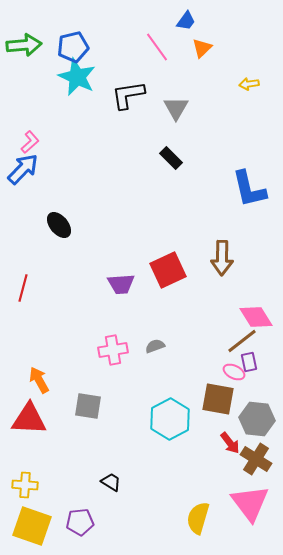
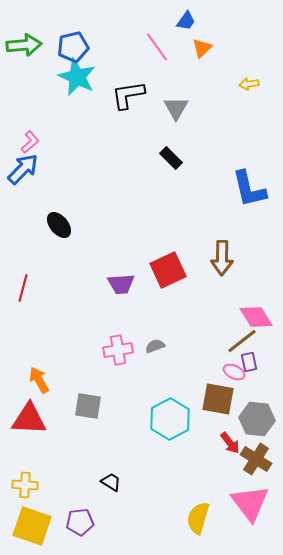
pink cross: moved 5 px right
